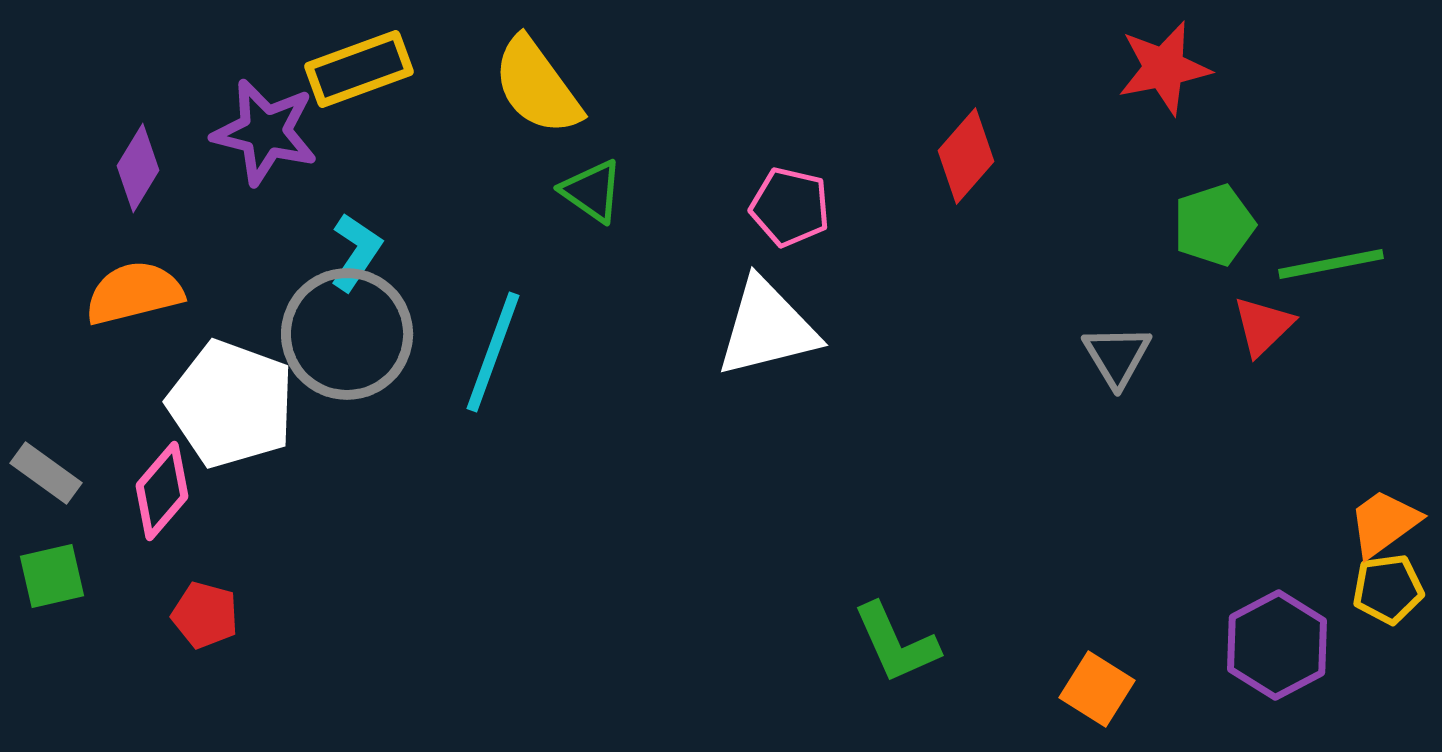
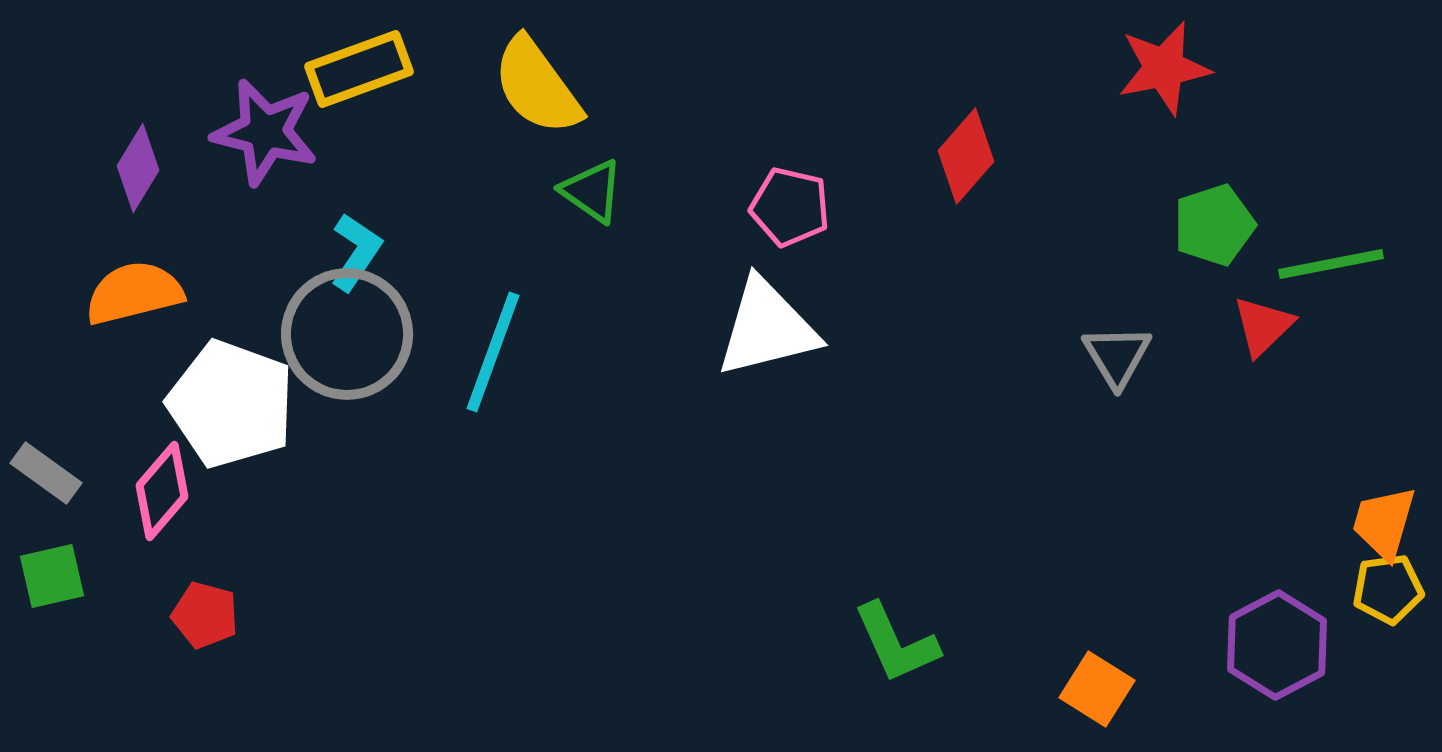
orange trapezoid: rotated 38 degrees counterclockwise
